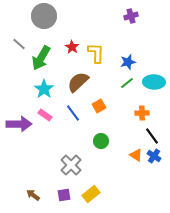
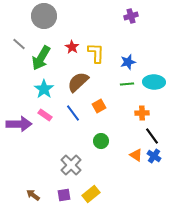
green line: moved 1 px down; rotated 32 degrees clockwise
